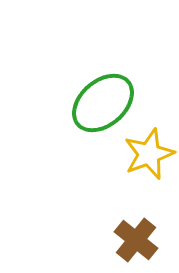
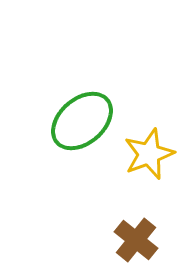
green ellipse: moved 21 px left, 18 px down
